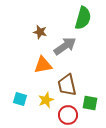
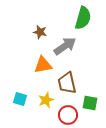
brown trapezoid: moved 2 px up
